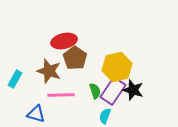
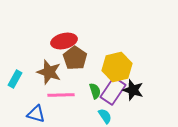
brown star: moved 1 px down
cyan semicircle: rotated 126 degrees clockwise
